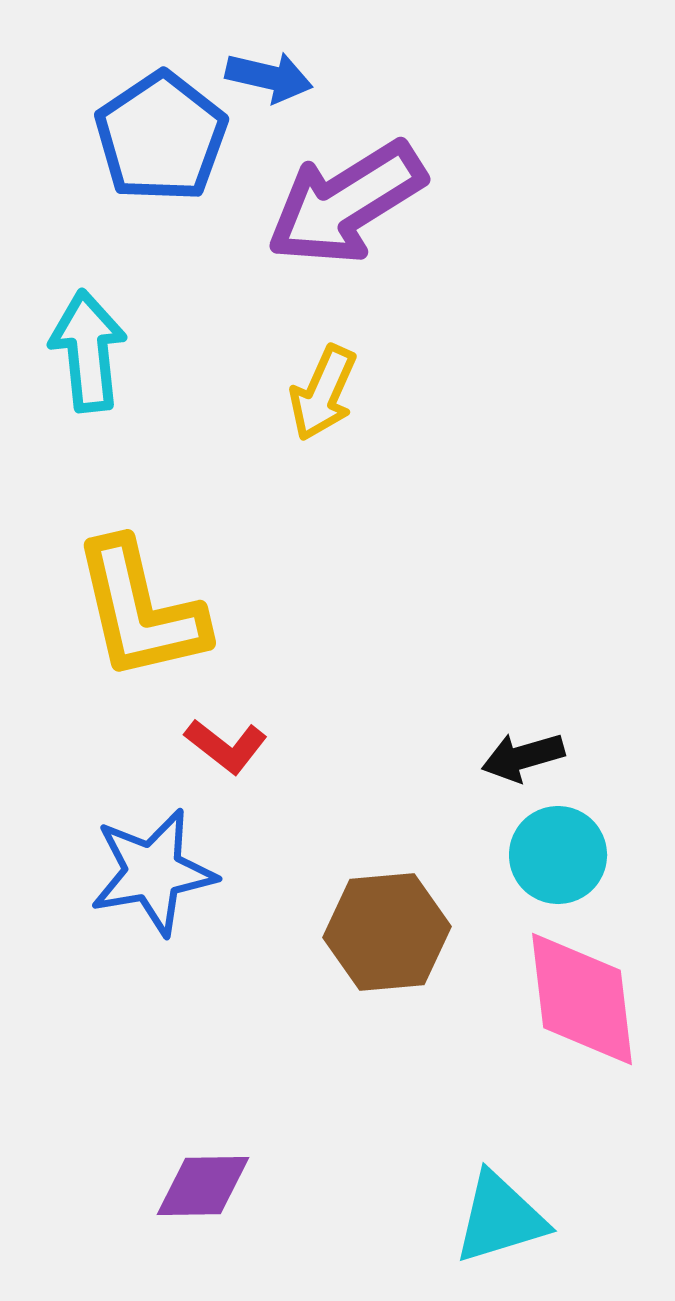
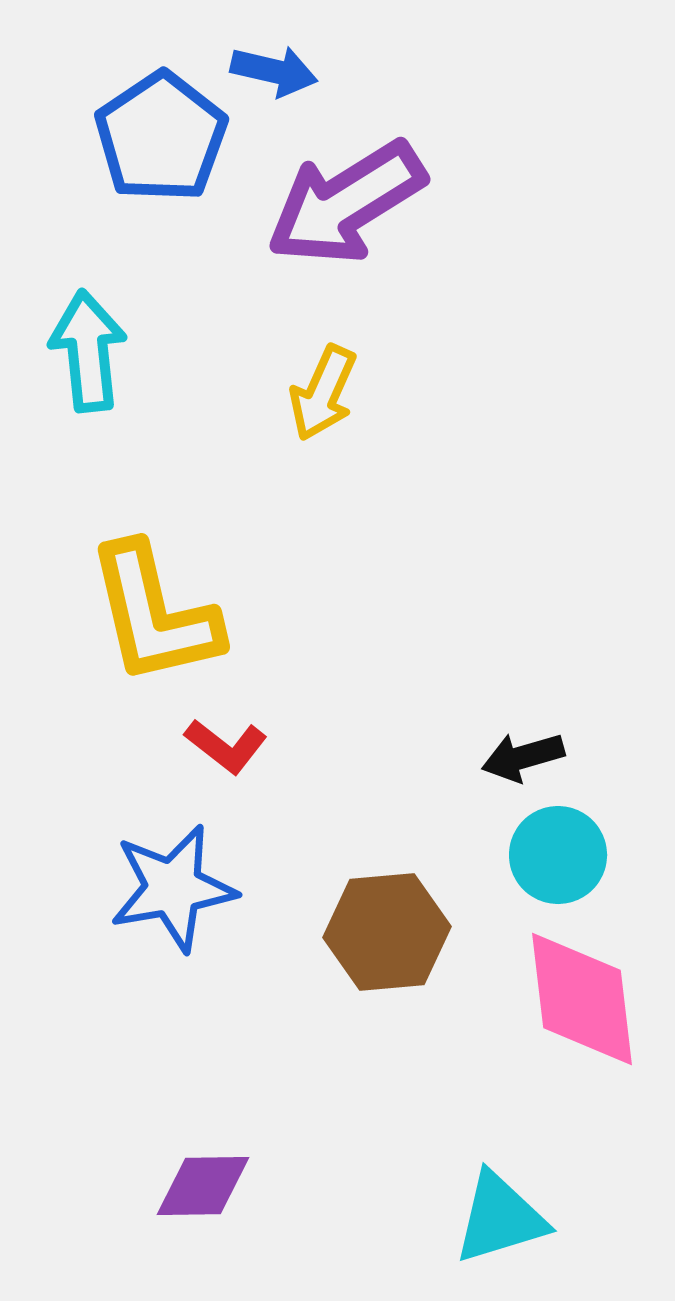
blue arrow: moved 5 px right, 6 px up
yellow L-shape: moved 14 px right, 4 px down
blue star: moved 20 px right, 16 px down
